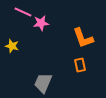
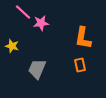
pink line: rotated 18 degrees clockwise
orange L-shape: rotated 30 degrees clockwise
gray trapezoid: moved 6 px left, 14 px up
